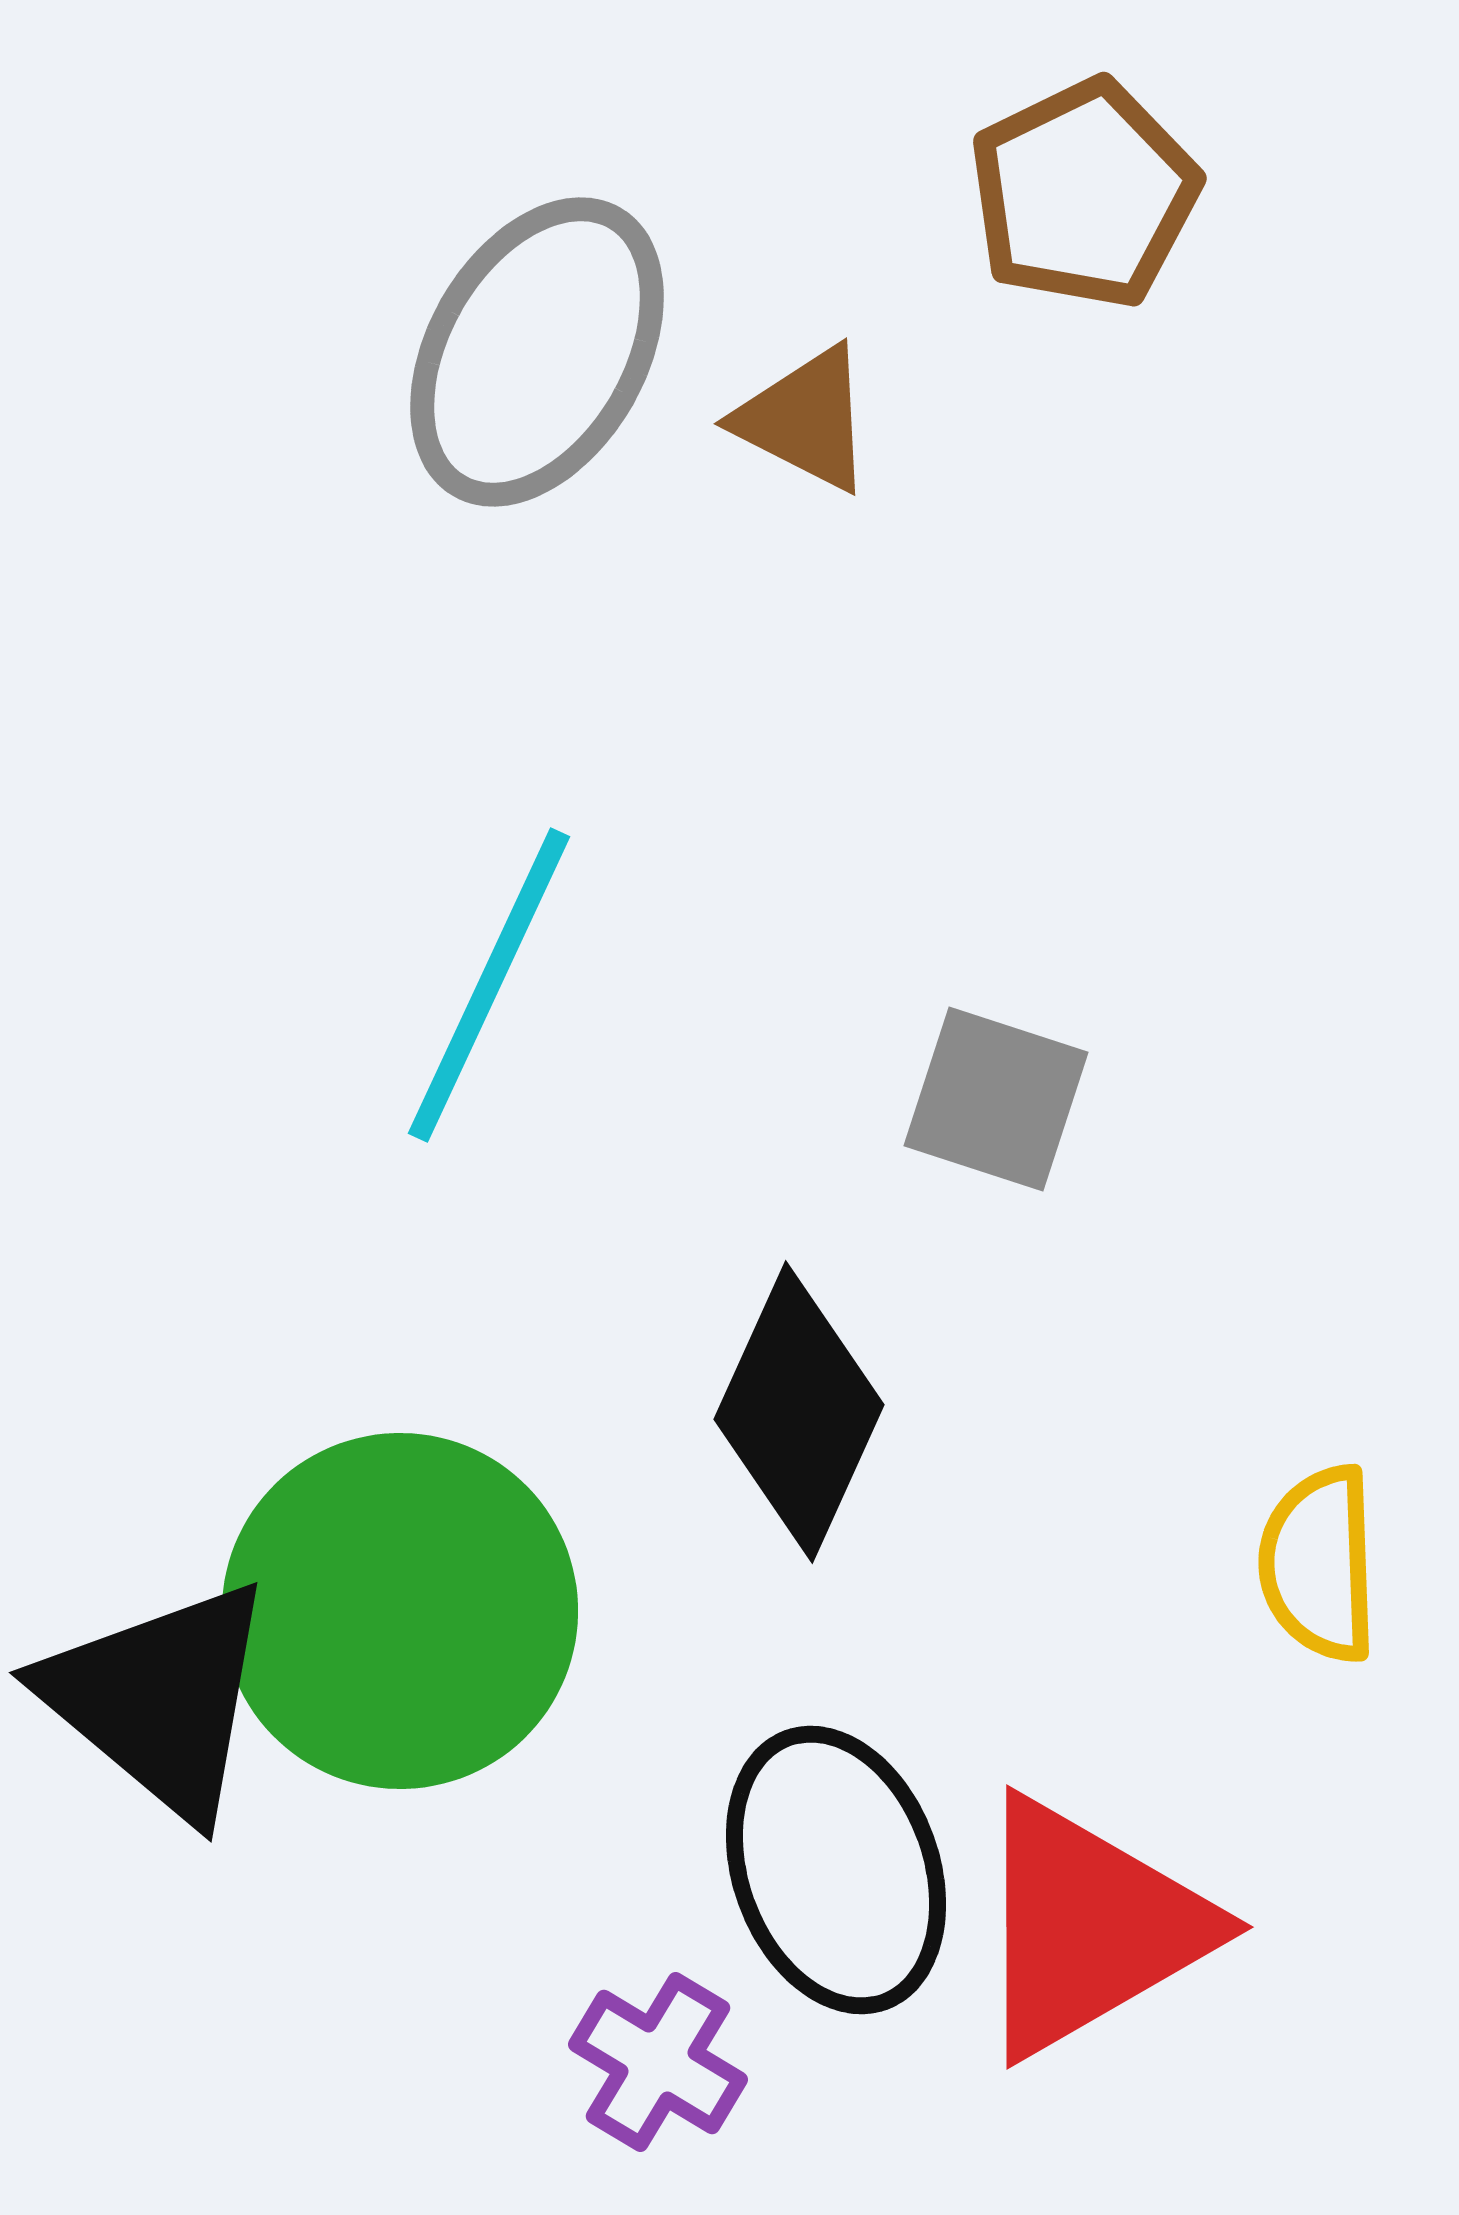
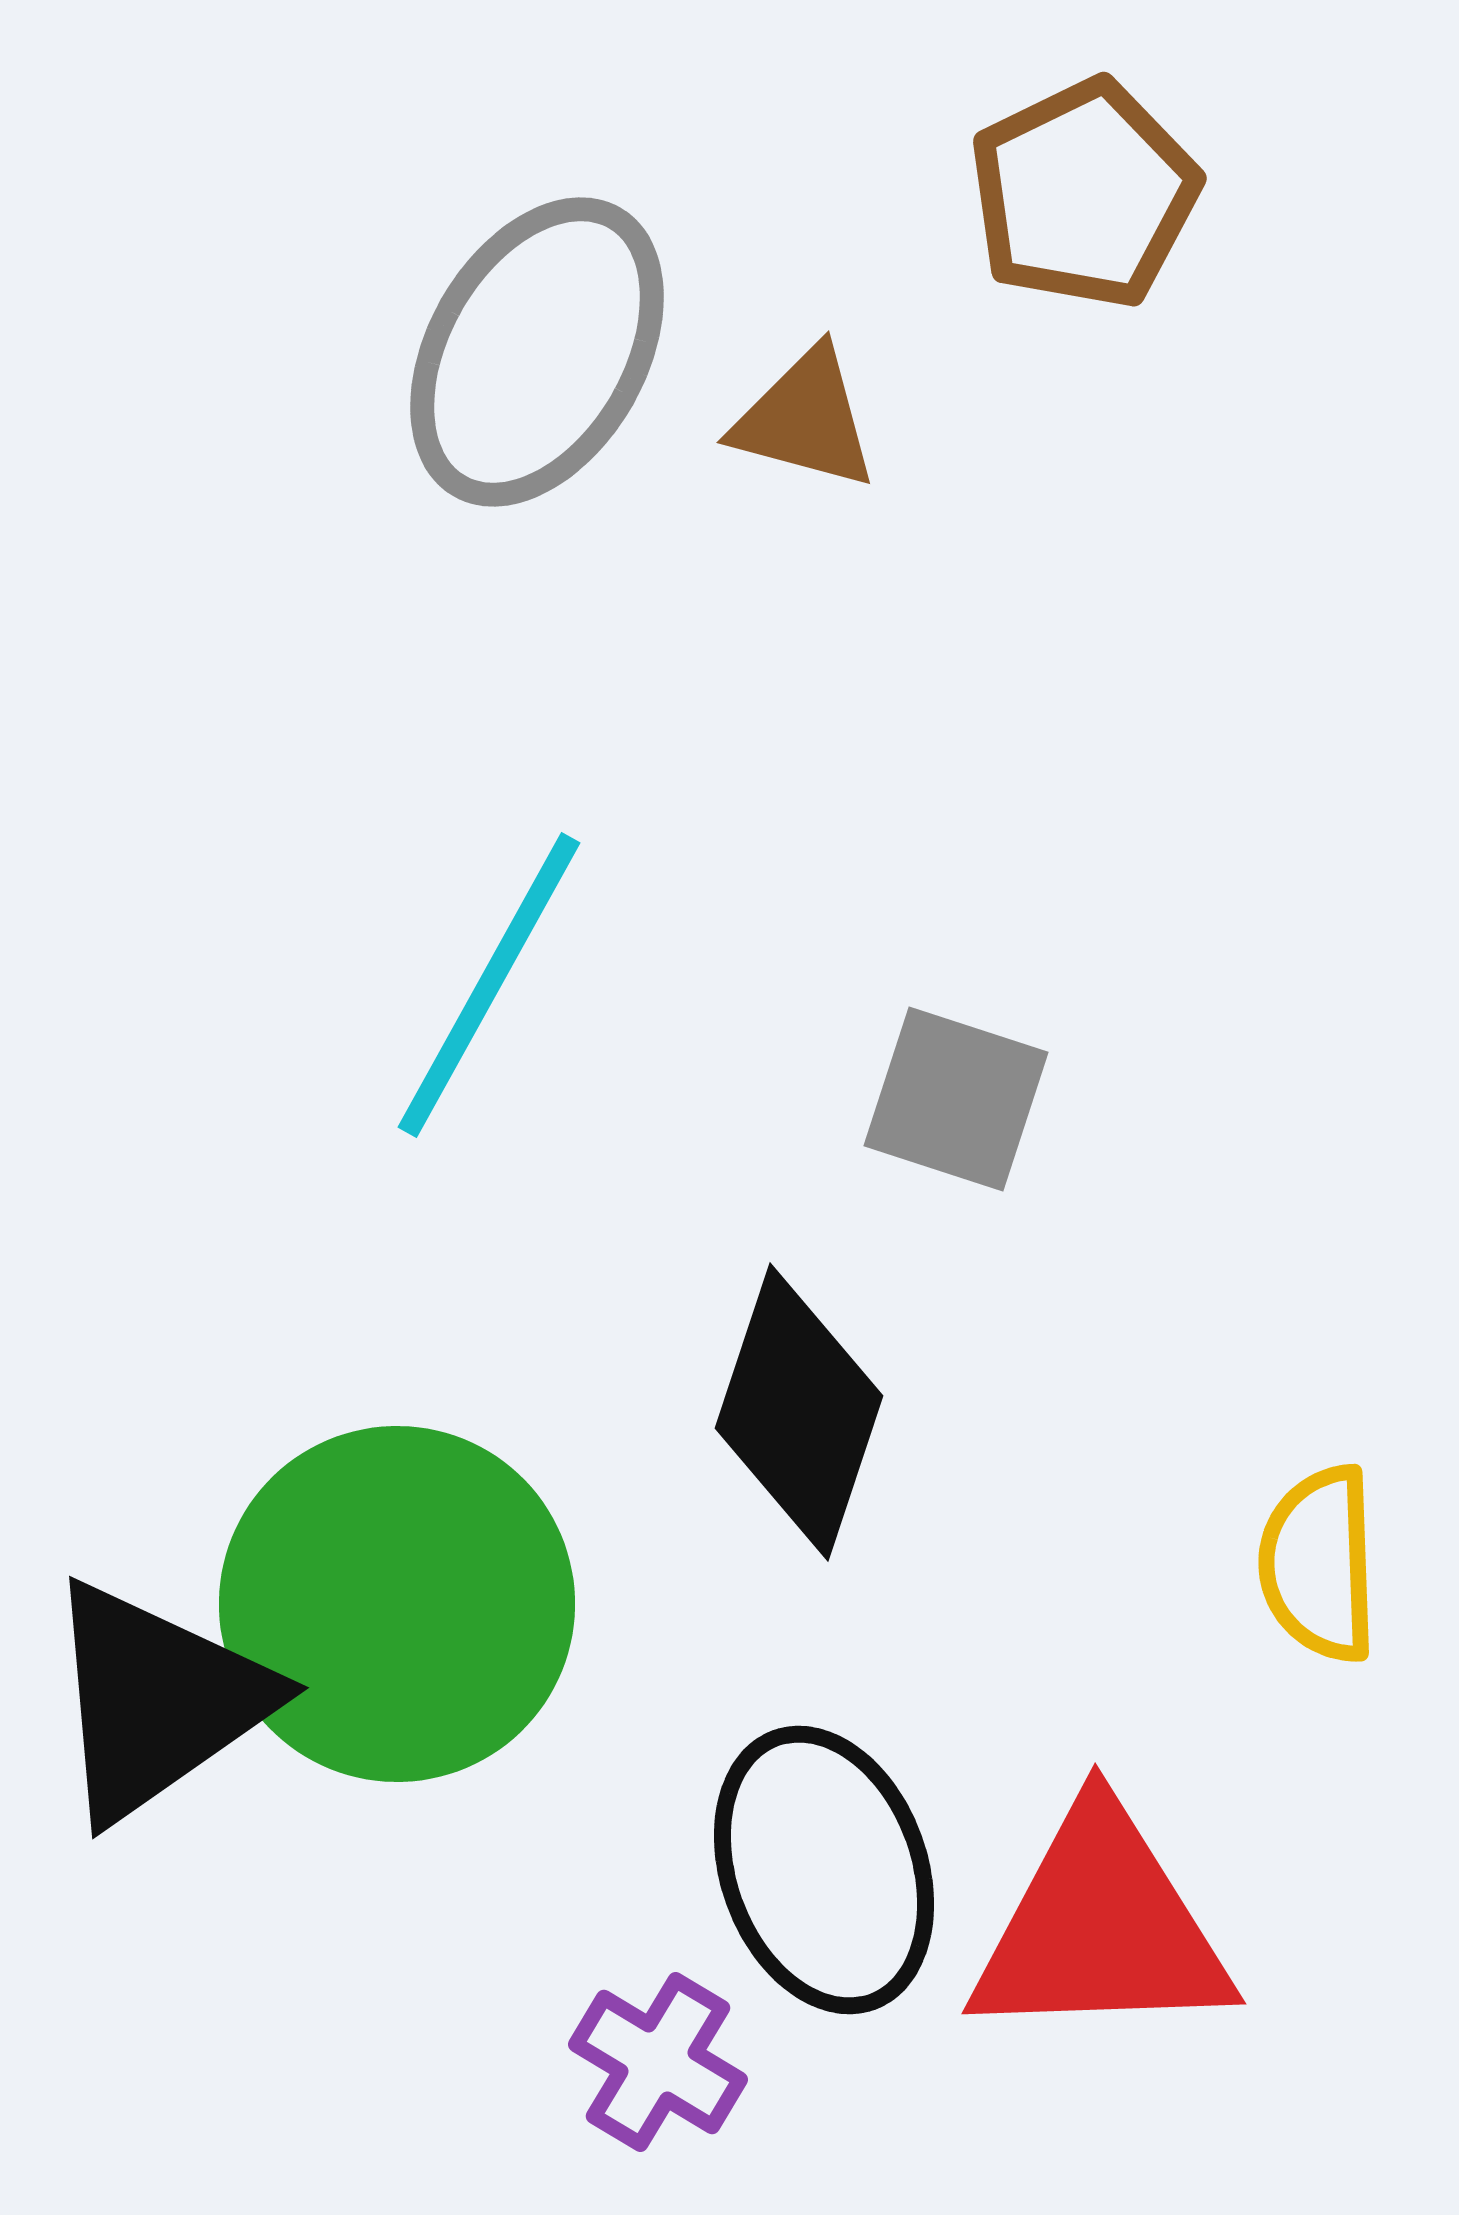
brown triangle: rotated 12 degrees counterclockwise
cyan line: rotated 4 degrees clockwise
gray square: moved 40 px left
black diamond: rotated 6 degrees counterclockwise
green circle: moved 3 px left, 7 px up
black triangle: moved 2 px left, 2 px down; rotated 45 degrees clockwise
black ellipse: moved 12 px left
red triangle: moved 12 px right; rotated 28 degrees clockwise
